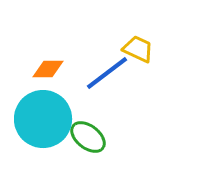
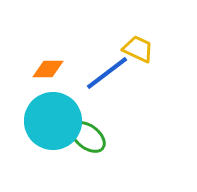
cyan circle: moved 10 px right, 2 px down
